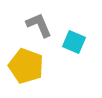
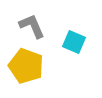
gray L-shape: moved 7 px left, 1 px down
